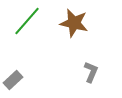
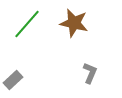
green line: moved 3 px down
gray L-shape: moved 1 px left, 1 px down
